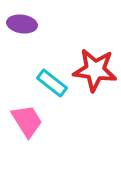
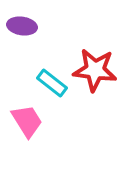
purple ellipse: moved 2 px down
